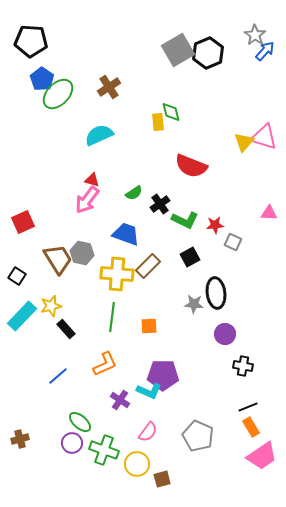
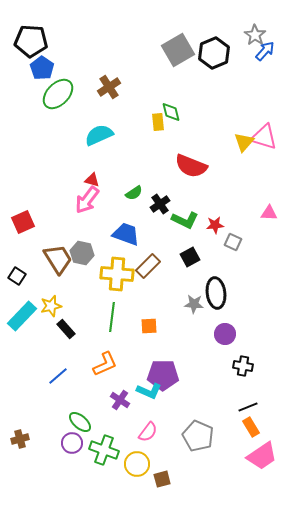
black hexagon at (208, 53): moved 6 px right
blue pentagon at (42, 79): moved 11 px up
